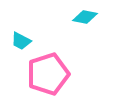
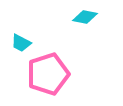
cyan trapezoid: moved 2 px down
